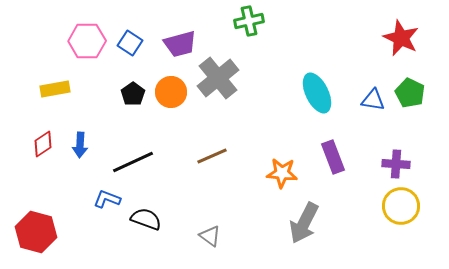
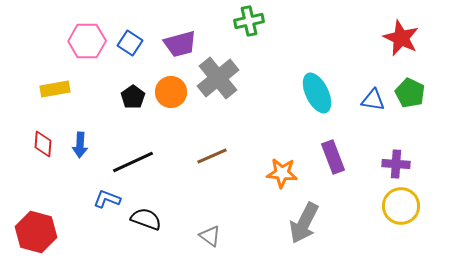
black pentagon: moved 3 px down
red diamond: rotated 52 degrees counterclockwise
